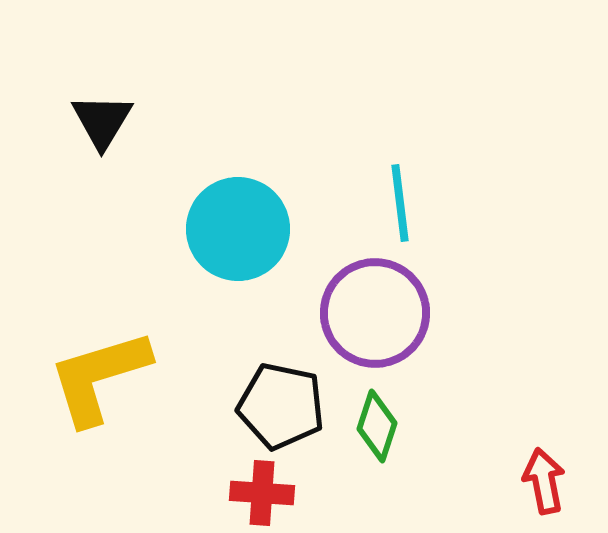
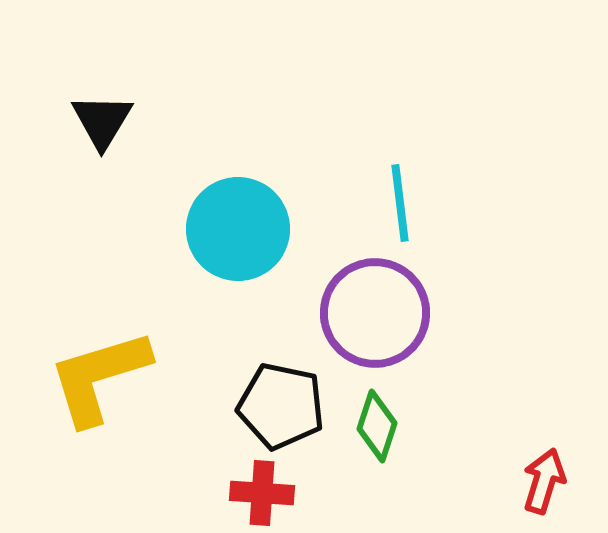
red arrow: rotated 28 degrees clockwise
